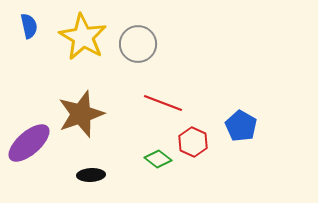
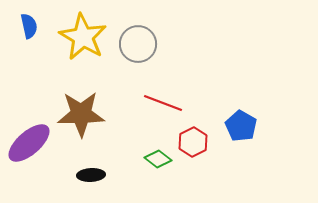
brown star: rotated 18 degrees clockwise
red hexagon: rotated 8 degrees clockwise
